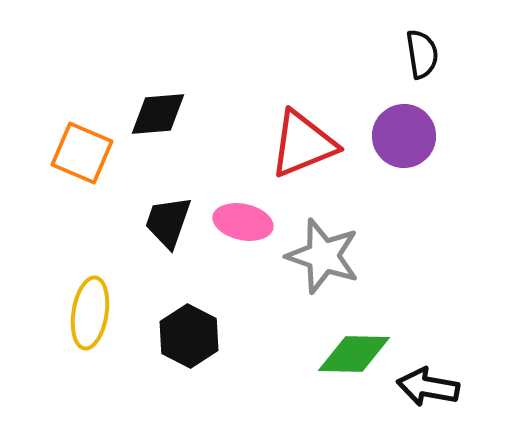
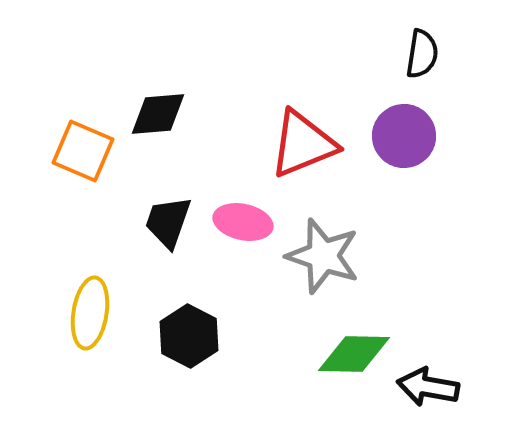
black semicircle: rotated 18 degrees clockwise
orange square: moved 1 px right, 2 px up
